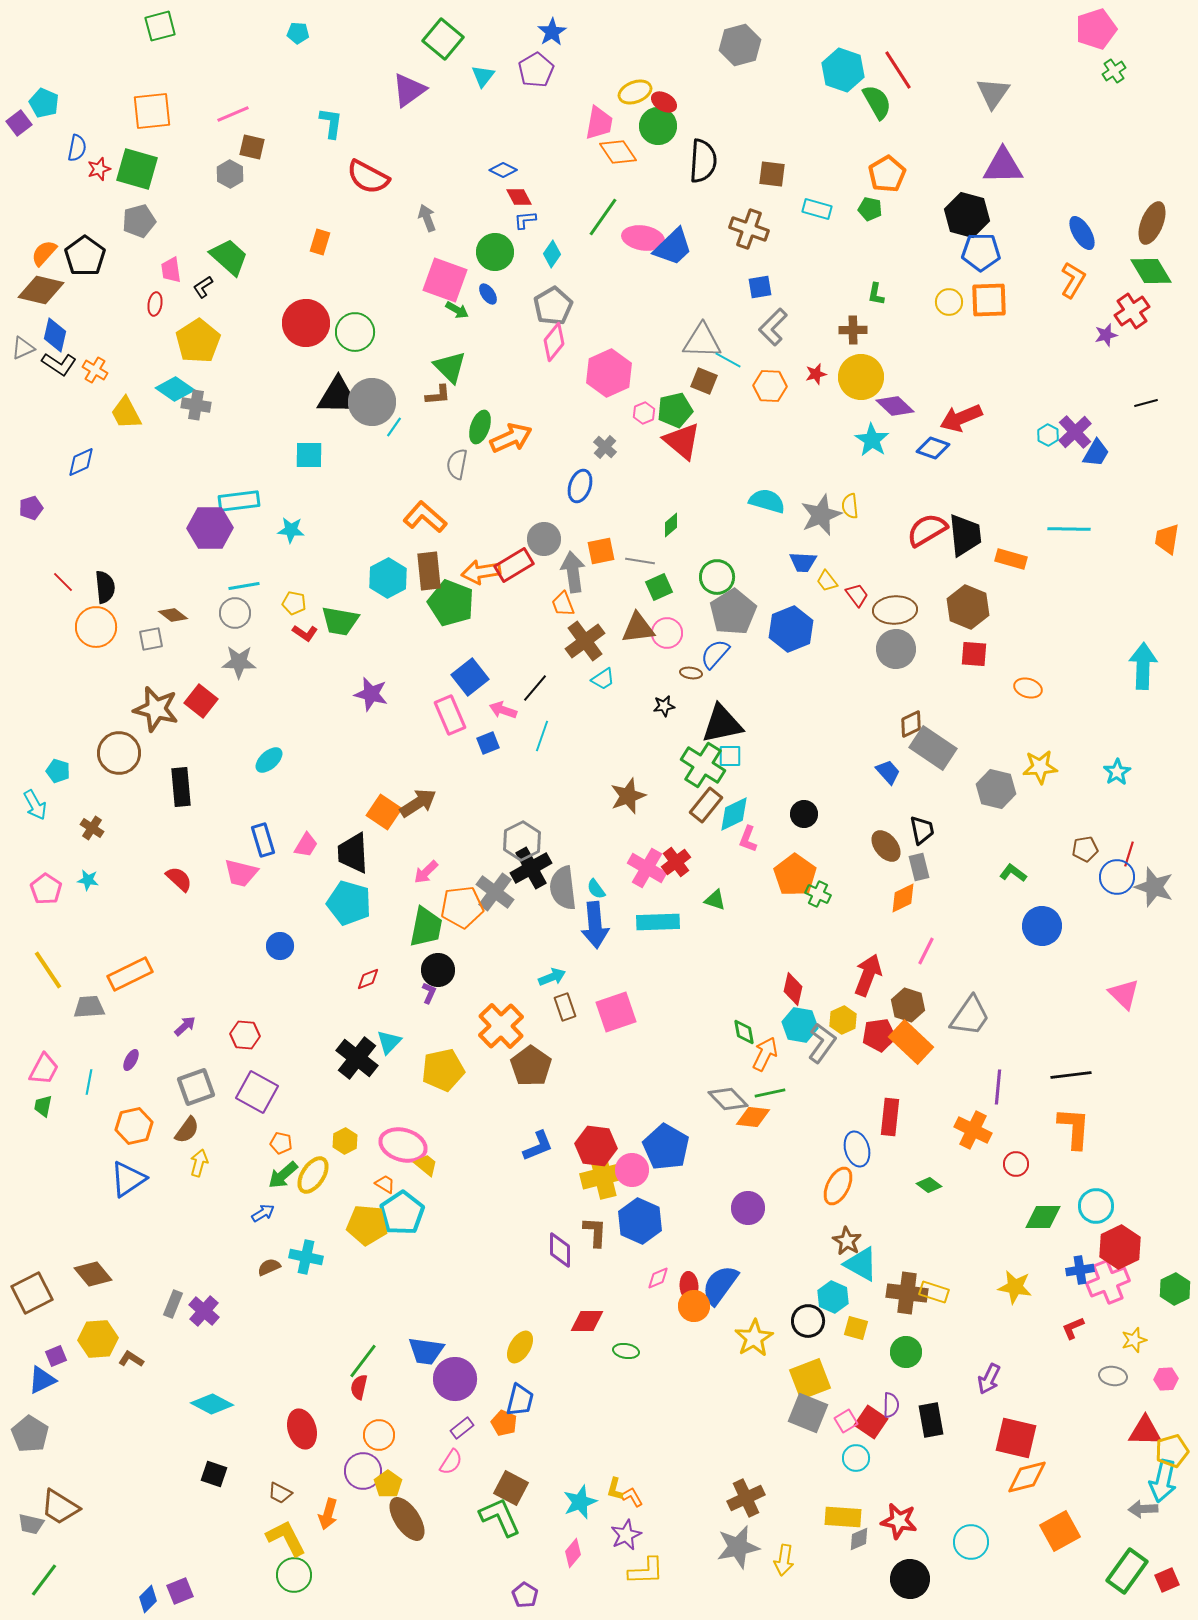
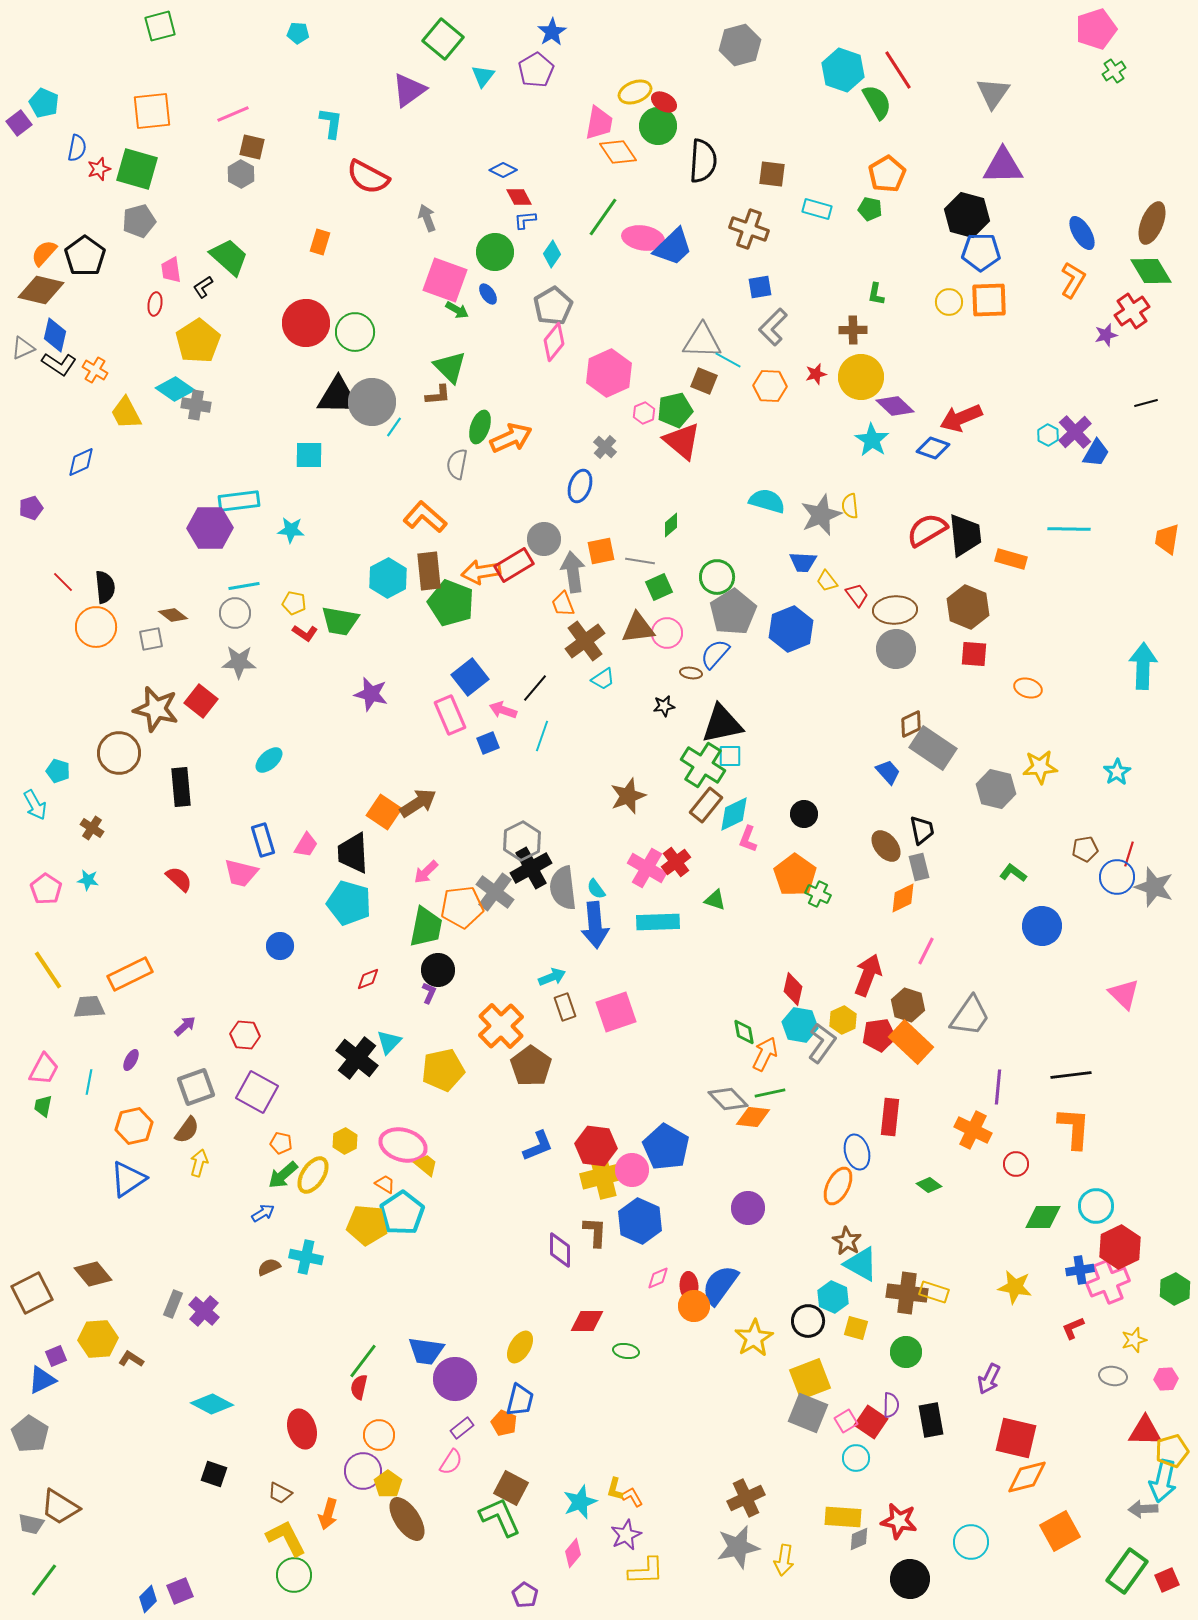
gray hexagon at (230, 174): moved 11 px right
blue ellipse at (857, 1149): moved 3 px down
